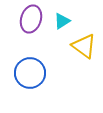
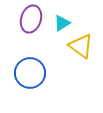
cyan triangle: moved 2 px down
yellow triangle: moved 3 px left
